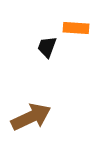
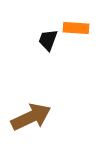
black trapezoid: moved 1 px right, 7 px up
